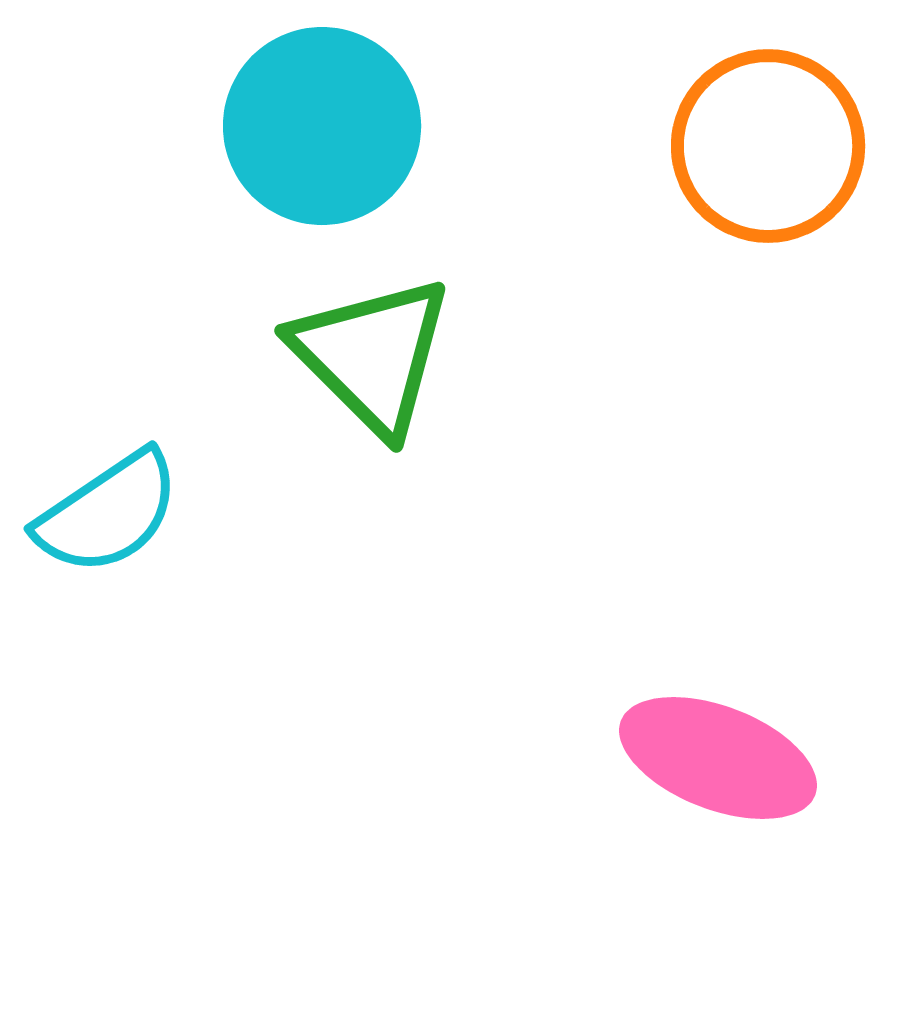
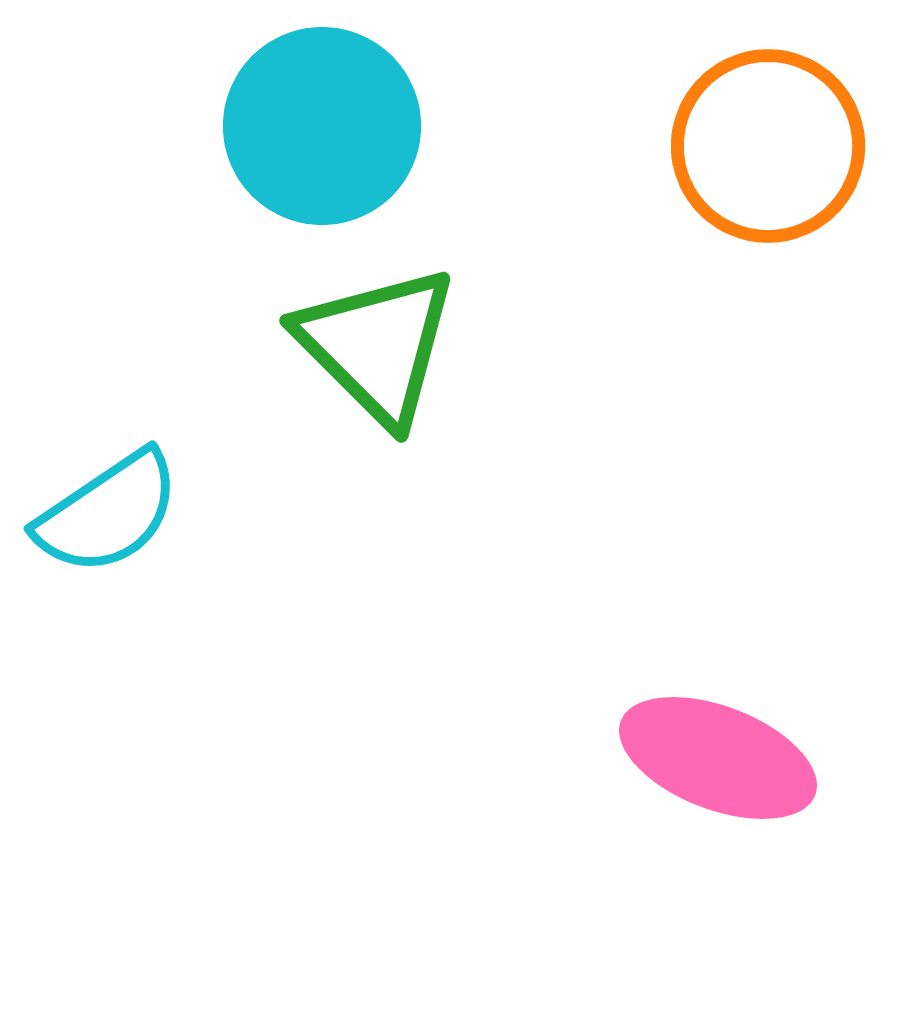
green triangle: moved 5 px right, 10 px up
